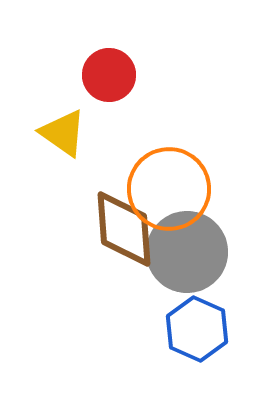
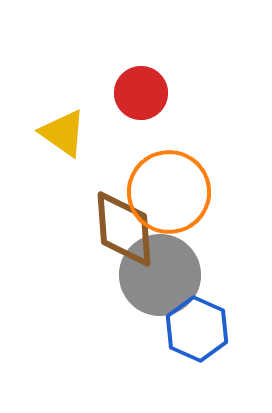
red circle: moved 32 px right, 18 px down
orange circle: moved 3 px down
gray circle: moved 27 px left, 23 px down
